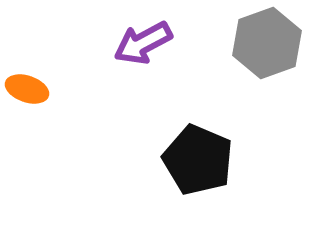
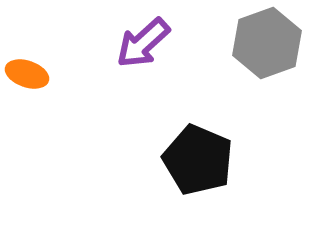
purple arrow: rotated 14 degrees counterclockwise
orange ellipse: moved 15 px up
